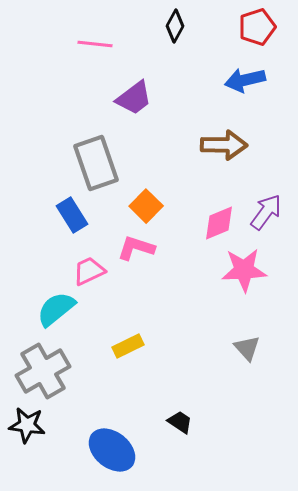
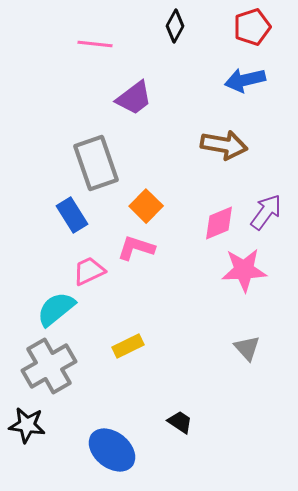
red pentagon: moved 5 px left
brown arrow: rotated 9 degrees clockwise
gray cross: moved 6 px right, 5 px up
